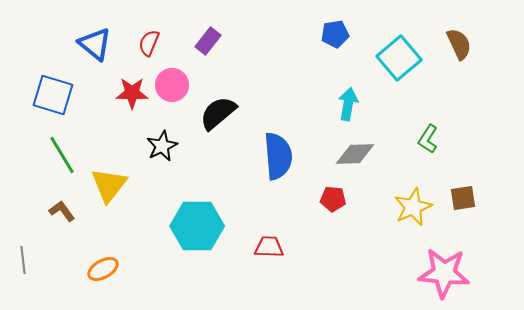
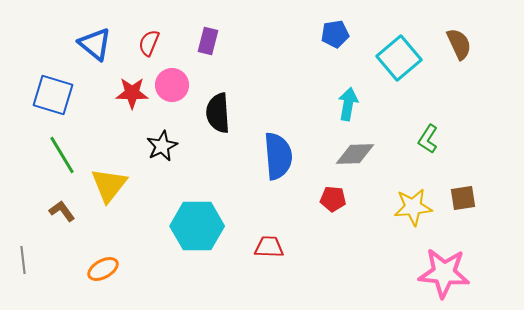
purple rectangle: rotated 24 degrees counterclockwise
black semicircle: rotated 54 degrees counterclockwise
yellow star: rotated 18 degrees clockwise
